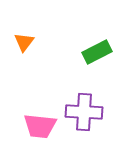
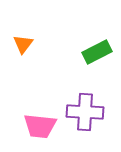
orange triangle: moved 1 px left, 2 px down
purple cross: moved 1 px right
